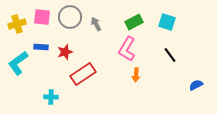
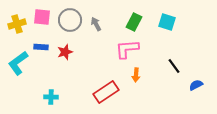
gray circle: moved 3 px down
green rectangle: rotated 36 degrees counterclockwise
pink L-shape: rotated 55 degrees clockwise
black line: moved 4 px right, 11 px down
red rectangle: moved 23 px right, 18 px down
